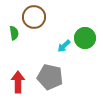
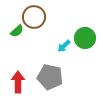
green semicircle: moved 3 px right, 2 px up; rotated 56 degrees clockwise
